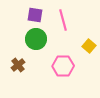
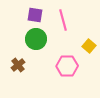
pink hexagon: moved 4 px right
